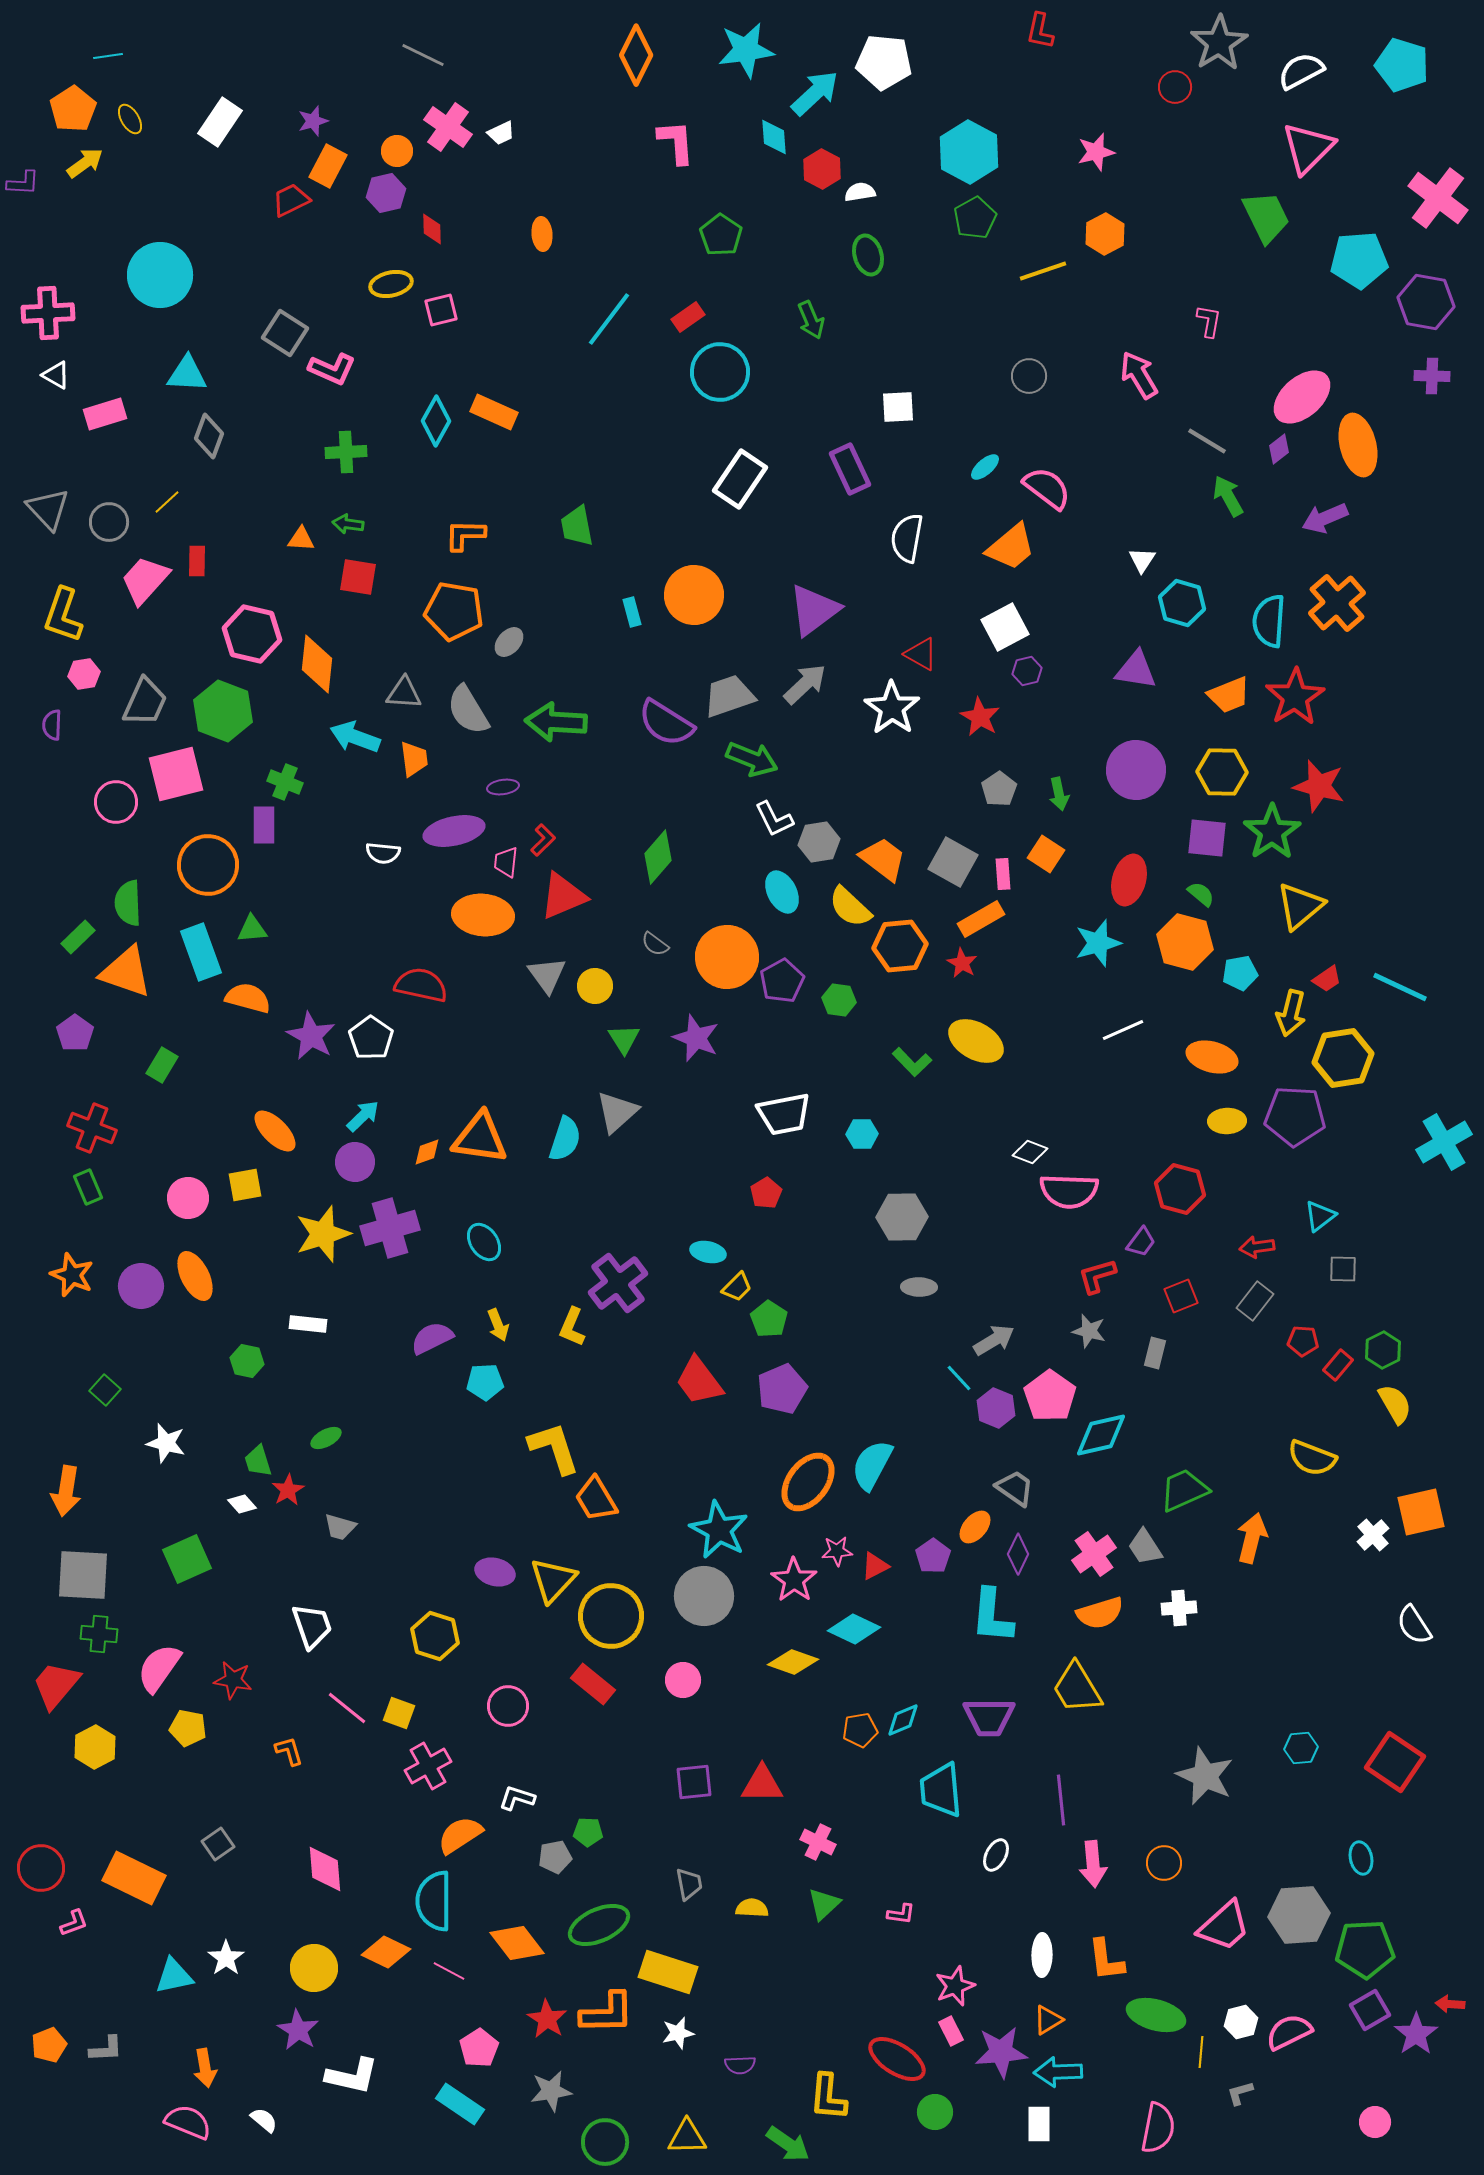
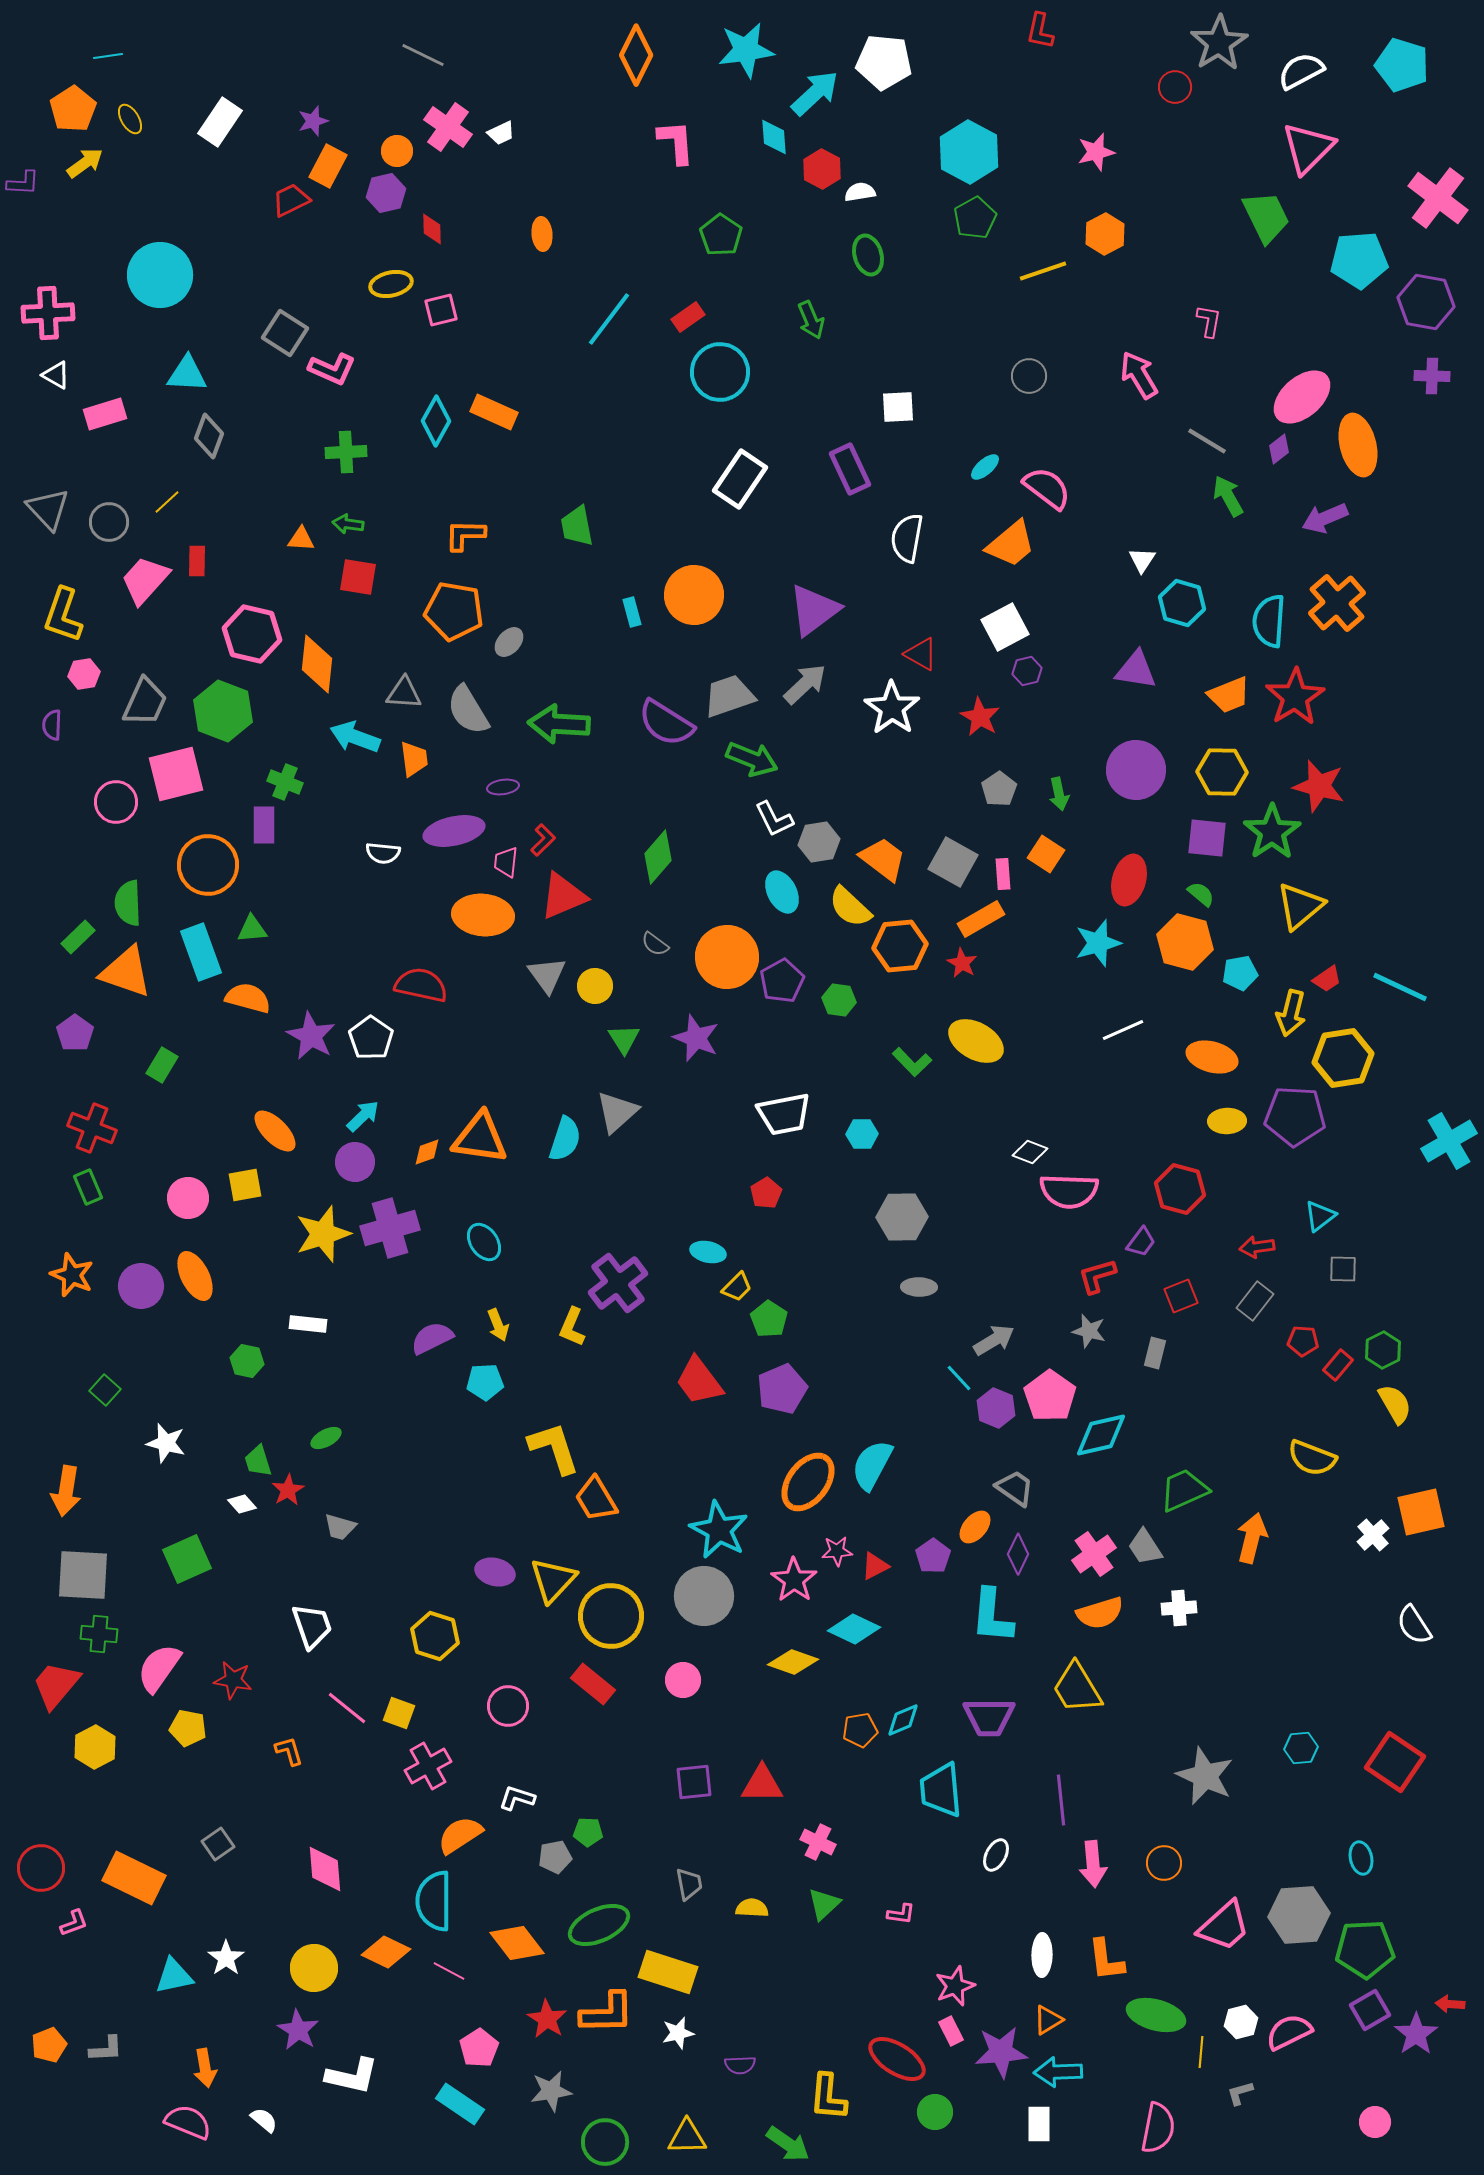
orange trapezoid at (1011, 547): moved 3 px up
green arrow at (556, 722): moved 3 px right, 2 px down
cyan cross at (1444, 1142): moved 5 px right, 1 px up
